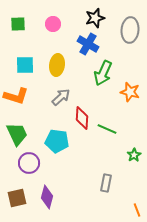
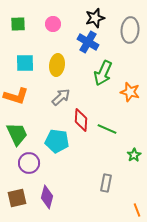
blue cross: moved 2 px up
cyan square: moved 2 px up
red diamond: moved 1 px left, 2 px down
